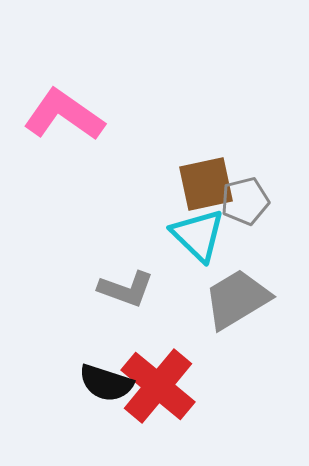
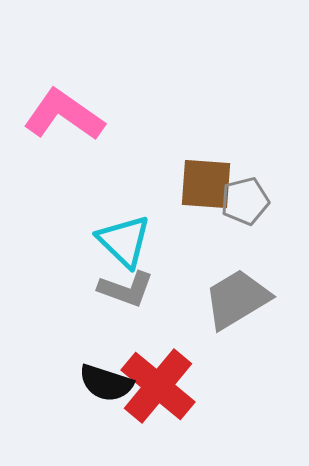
brown square: rotated 16 degrees clockwise
cyan triangle: moved 74 px left, 6 px down
